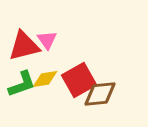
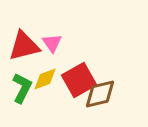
pink triangle: moved 5 px right, 3 px down
yellow diamond: rotated 12 degrees counterclockwise
green L-shape: moved 4 px down; rotated 44 degrees counterclockwise
brown diamond: rotated 8 degrees counterclockwise
